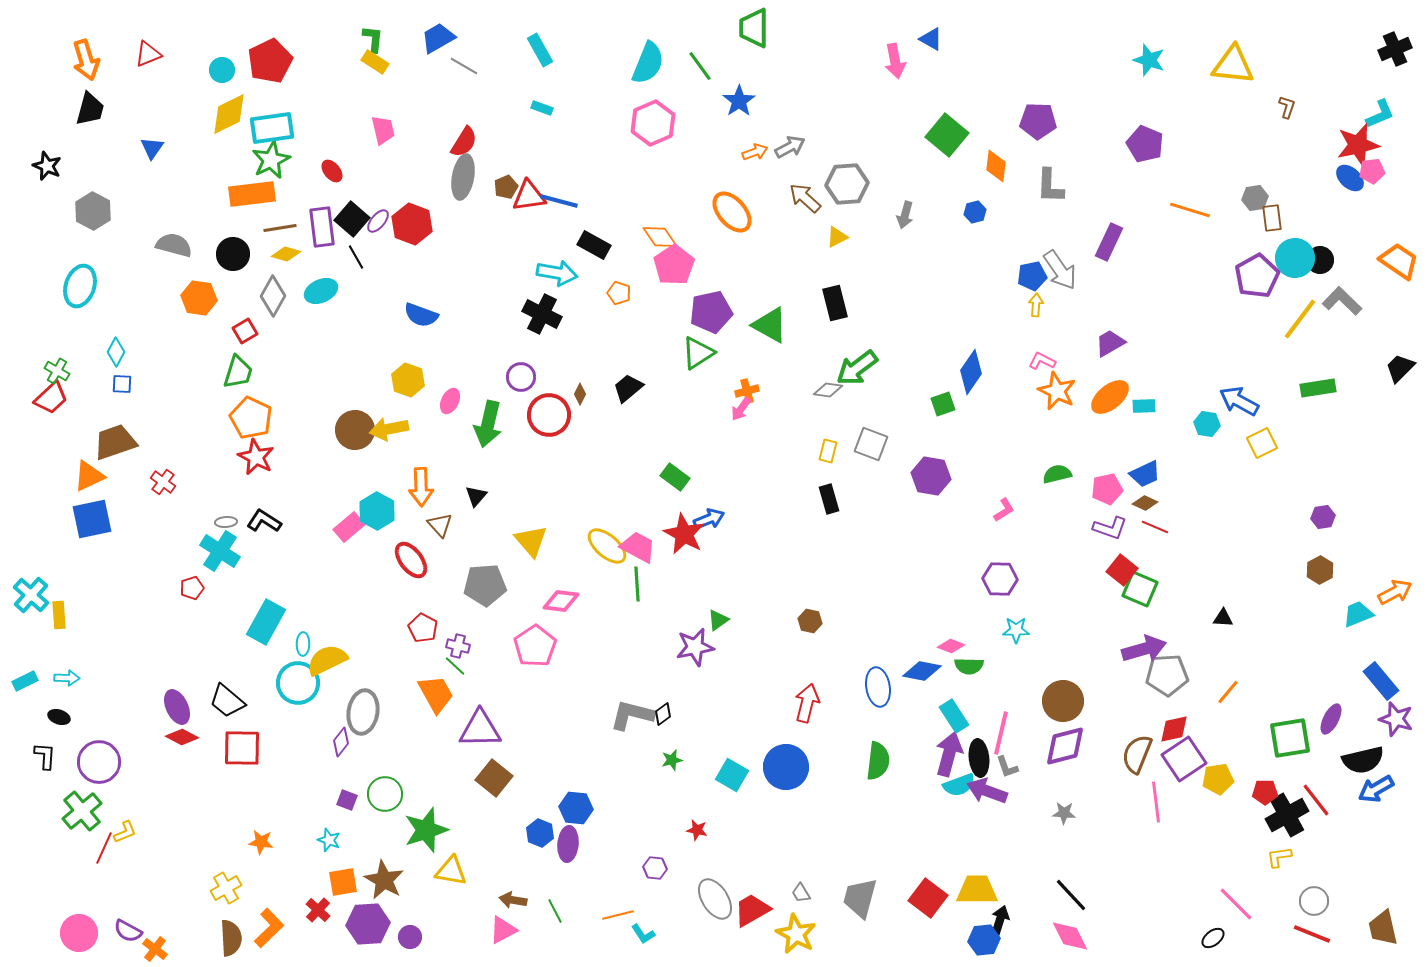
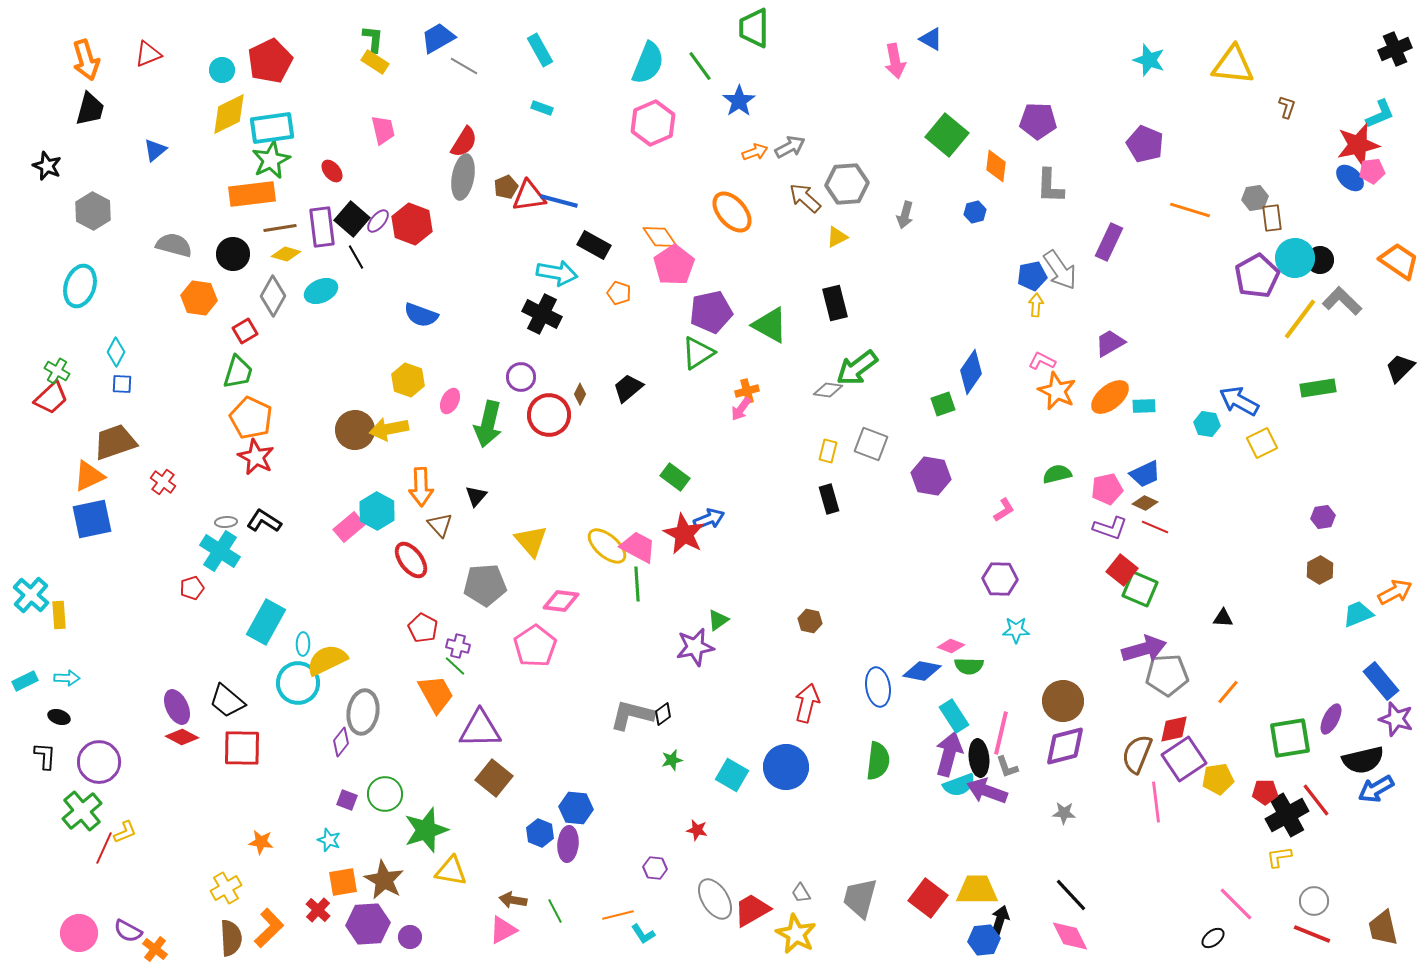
blue triangle at (152, 148): moved 3 px right, 2 px down; rotated 15 degrees clockwise
